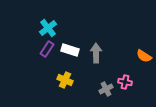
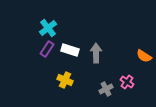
pink cross: moved 2 px right; rotated 24 degrees clockwise
